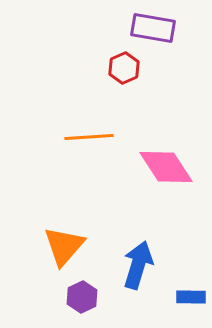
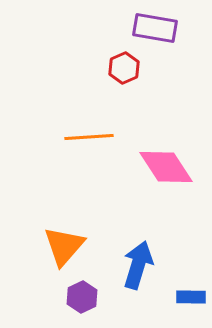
purple rectangle: moved 2 px right
